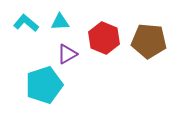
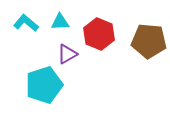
red hexagon: moved 5 px left, 4 px up
